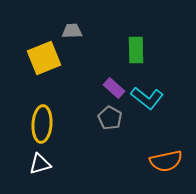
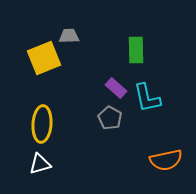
gray trapezoid: moved 3 px left, 5 px down
purple rectangle: moved 2 px right
cyan L-shape: rotated 40 degrees clockwise
orange semicircle: moved 1 px up
